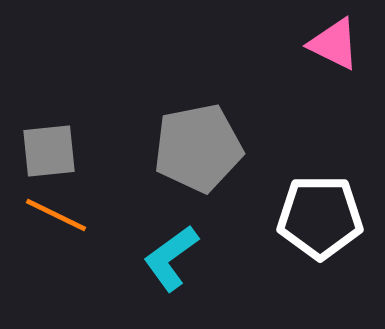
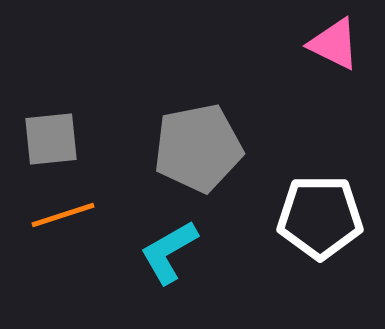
gray square: moved 2 px right, 12 px up
orange line: moved 7 px right; rotated 44 degrees counterclockwise
cyan L-shape: moved 2 px left, 6 px up; rotated 6 degrees clockwise
